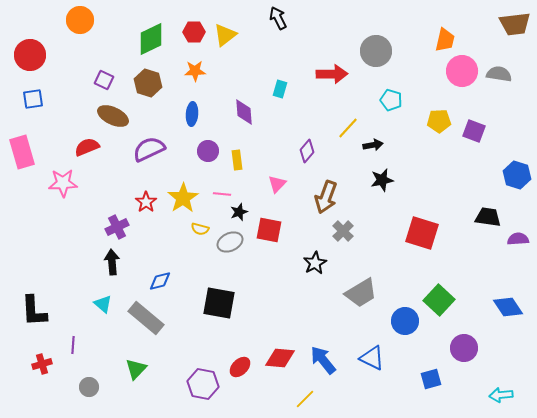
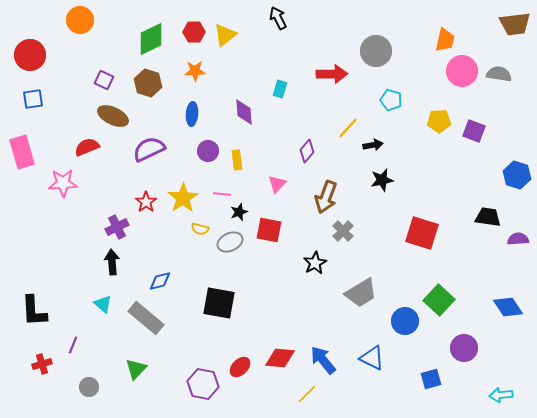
purple line at (73, 345): rotated 18 degrees clockwise
yellow line at (305, 399): moved 2 px right, 5 px up
